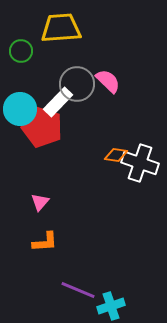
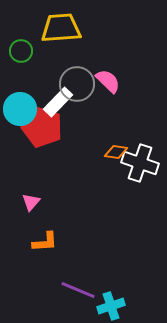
orange diamond: moved 3 px up
pink triangle: moved 9 px left
